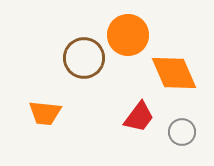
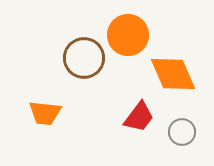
orange diamond: moved 1 px left, 1 px down
